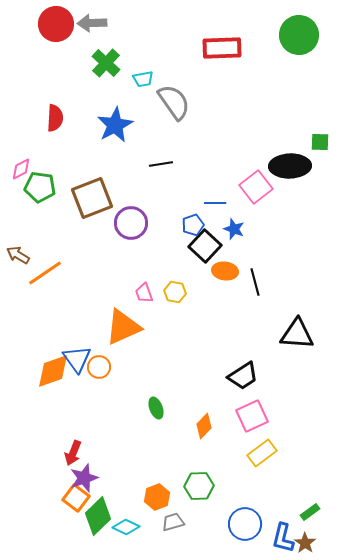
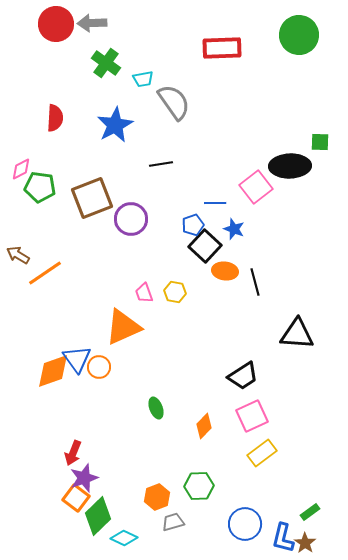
green cross at (106, 63): rotated 8 degrees counterclockwise
purple circle at (131, 223): moved 4 px up
cyan diamond at (126, 527): moved 2 px left, 11 px down
